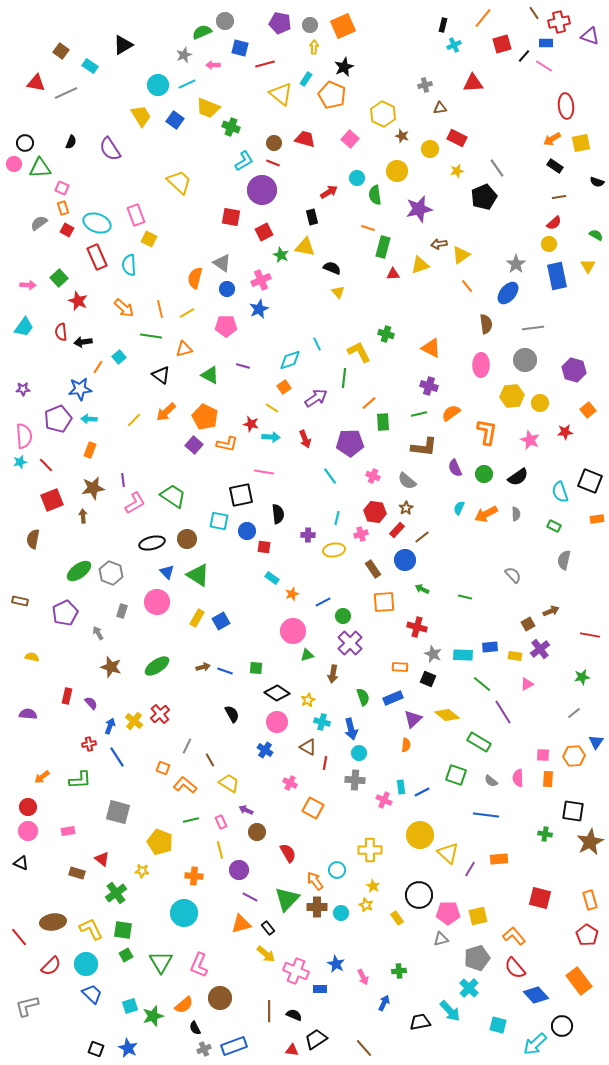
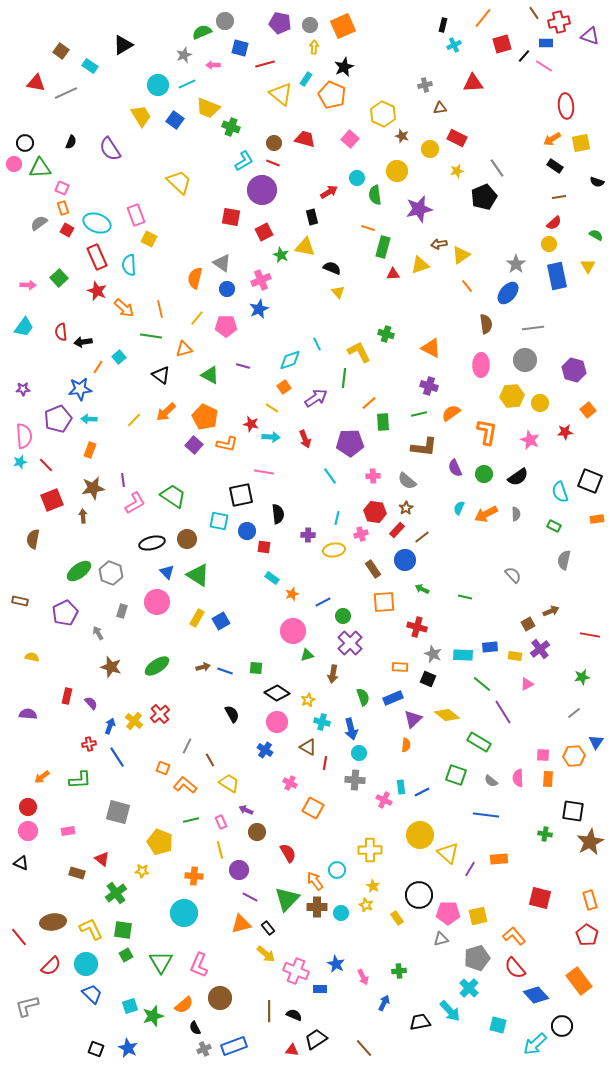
red star at (78, 301): moved 19 px right, 10 px up
yellow line at (187, 313): moved 10 px right, 5 px down; rotated 21 degrees counterclockwise
pink cross at (373, 476): rotated 24 degrees counterclockwise
